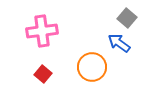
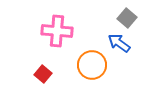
pink cross: moved 15 px right; rotated 12 degrees clockwise
orange circle: moved 2 px up
